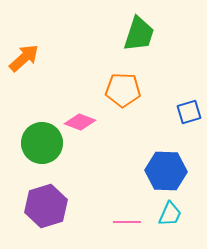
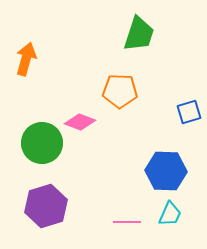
orange arrow: moved 2 px right, 1 px down; rotated 32 degrees counterclockwise
orange pentagon: moved 3 px left, 1 px down
